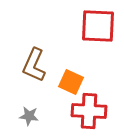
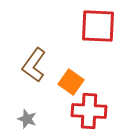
brown L-shape: rotated 12 degrees clockwise
orange square: rotated 10 degrees clockwise
gray star: moved 2 px left, 3 px down; rotated 12 degrees clockwise
